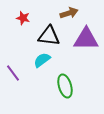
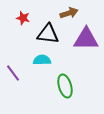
black triangle: moved 1 px left, 2 px up
cyan semicircle: rotated 36 degrees clockwise
